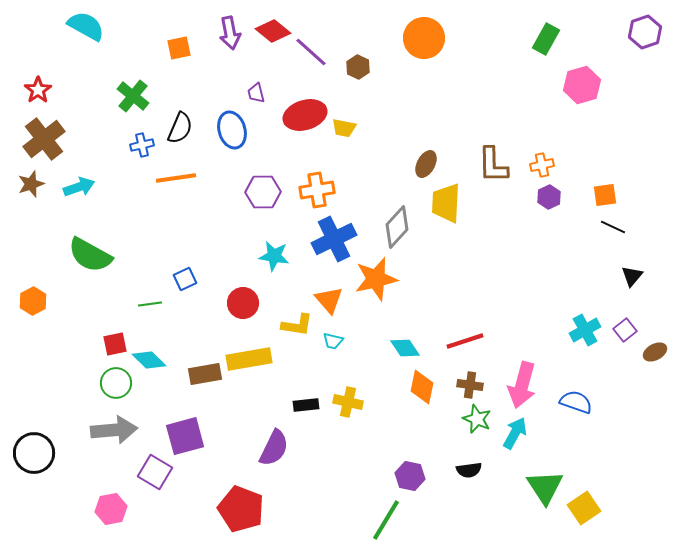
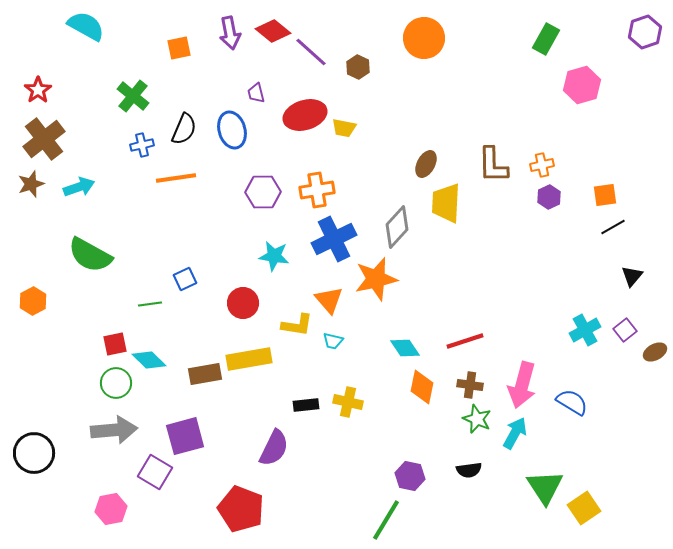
black semicircle at (180, 128): moved 4 px right, 1 px down
black line at (613, 227): rotated 55 degrees counterclockwise
blue semicircle at (576, 402): moved 4 px left; rotated 12 degrees clockwise
